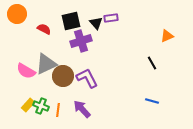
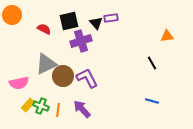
orange circle: moved 5 px left, 1 px down
black square: moved 2 px left
orange triangle: rotated 16 degrees clockwise
pink semicircle: moved 7 px left, 12 px down; rotated 42 degrees counterclockwise
